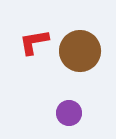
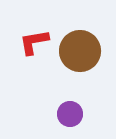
purple circle: moved 1 px right, 1 px down
